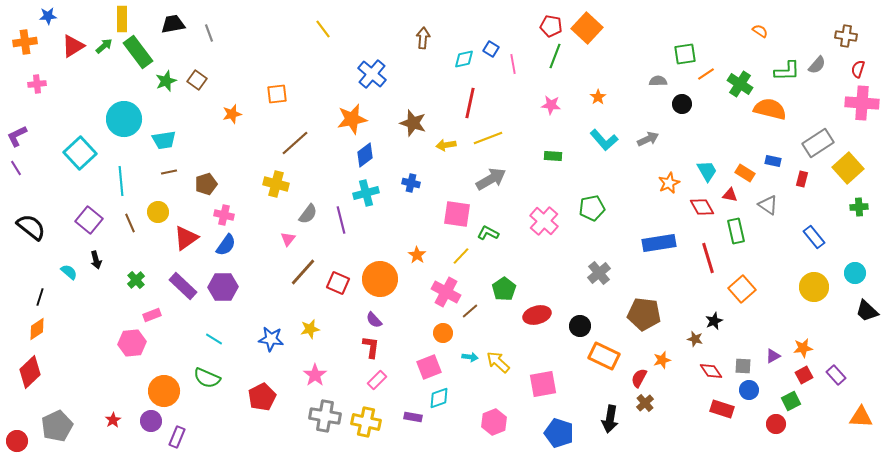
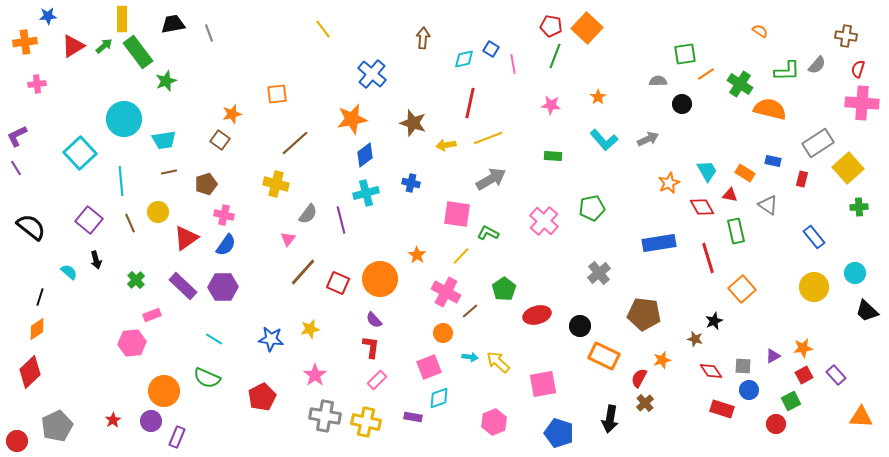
brown square at (197, 80): moved 23 px right, 60 px down
